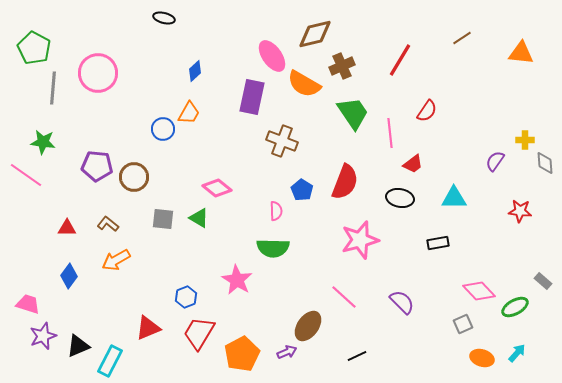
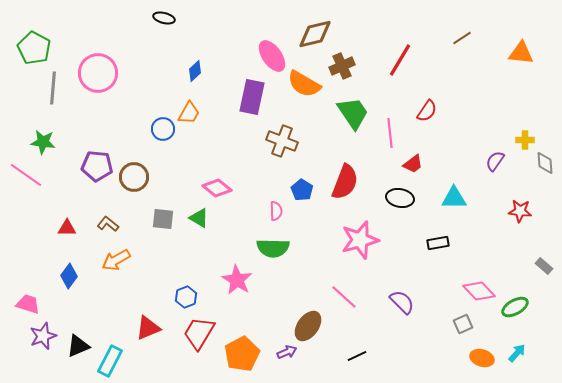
gray rectangle at (543, 281): moved 1 px right, 15 px up
